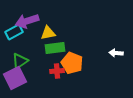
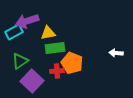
purple square: moved 17 px right, 3 px down; rotated 20 degrees counterclockwise
